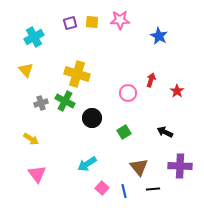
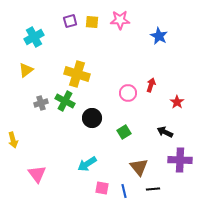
purple square: moved 2 px up
yellow triangle: rotated 35 degrees clockwise
red arrow: moved 5 px down
red star: moved 11 px down
yellow arrow: moved 18 px left, 1 px down; rotated 42 degrees clockwise
purple cross: moved 6 px up
pink square: rotated 32 degrees counterclockwise
